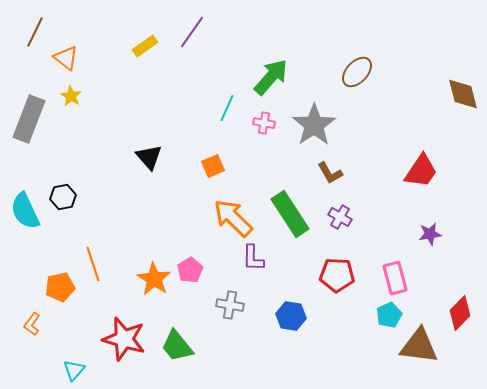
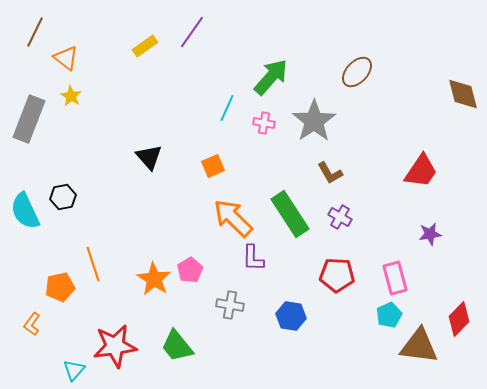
gray star: moved 4 px up
red diamond: moved 1 px left, 6 px down
red star: moved 9 px left, 7 px down; rotated 24 degrees counterclockwise
